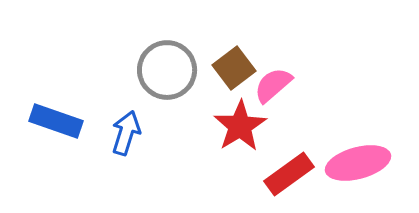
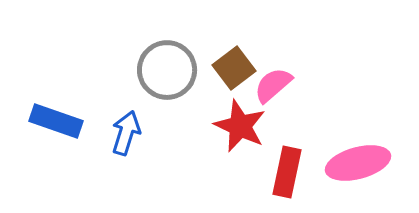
red star: rotated 16 degrees counterclockwise
red rectangle: moved 2 px left, 2 px up; rotated 42 degrees counterclockwise
